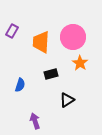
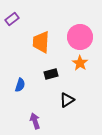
purple rectangle: moved 12 px up; rotated 24 degrees clockwise
pink circle: moved 7 px right
